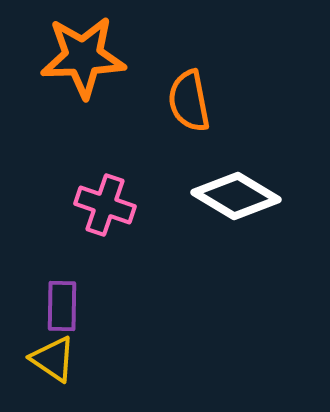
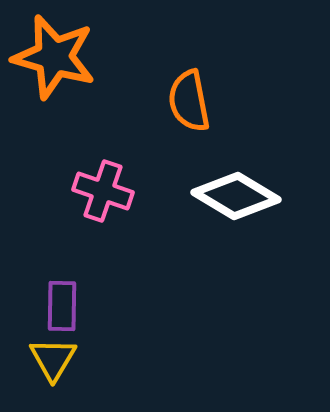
orange star: moved 29 px left; rotated 18 degrees clockwise
pink cross: moved 2 px left, 14 px up
yellow triangle: rotated 27 degrees clockwise
